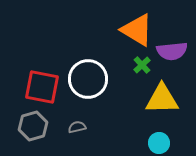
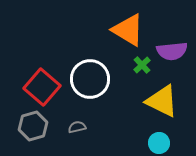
orange triangle: moved 9 px left
white circle: moved 2 px right
red square: rotated 30 degrees clockwise
yellow triangle: moved 2 px down; rotated 27 degrees clockwise
